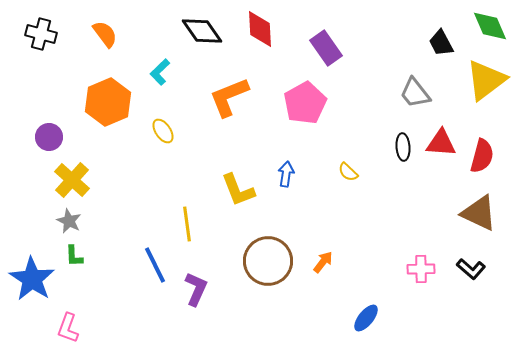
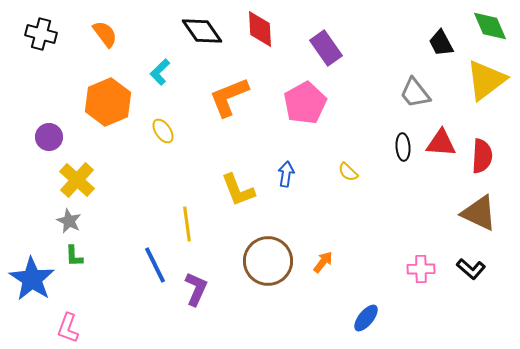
red semicircle: rotated 12 degrees counterclockwise
yellow cross: moved 5 px right
